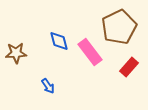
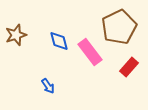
brown star: moved 18 px up; rotated 15 degrees counterclockwise
